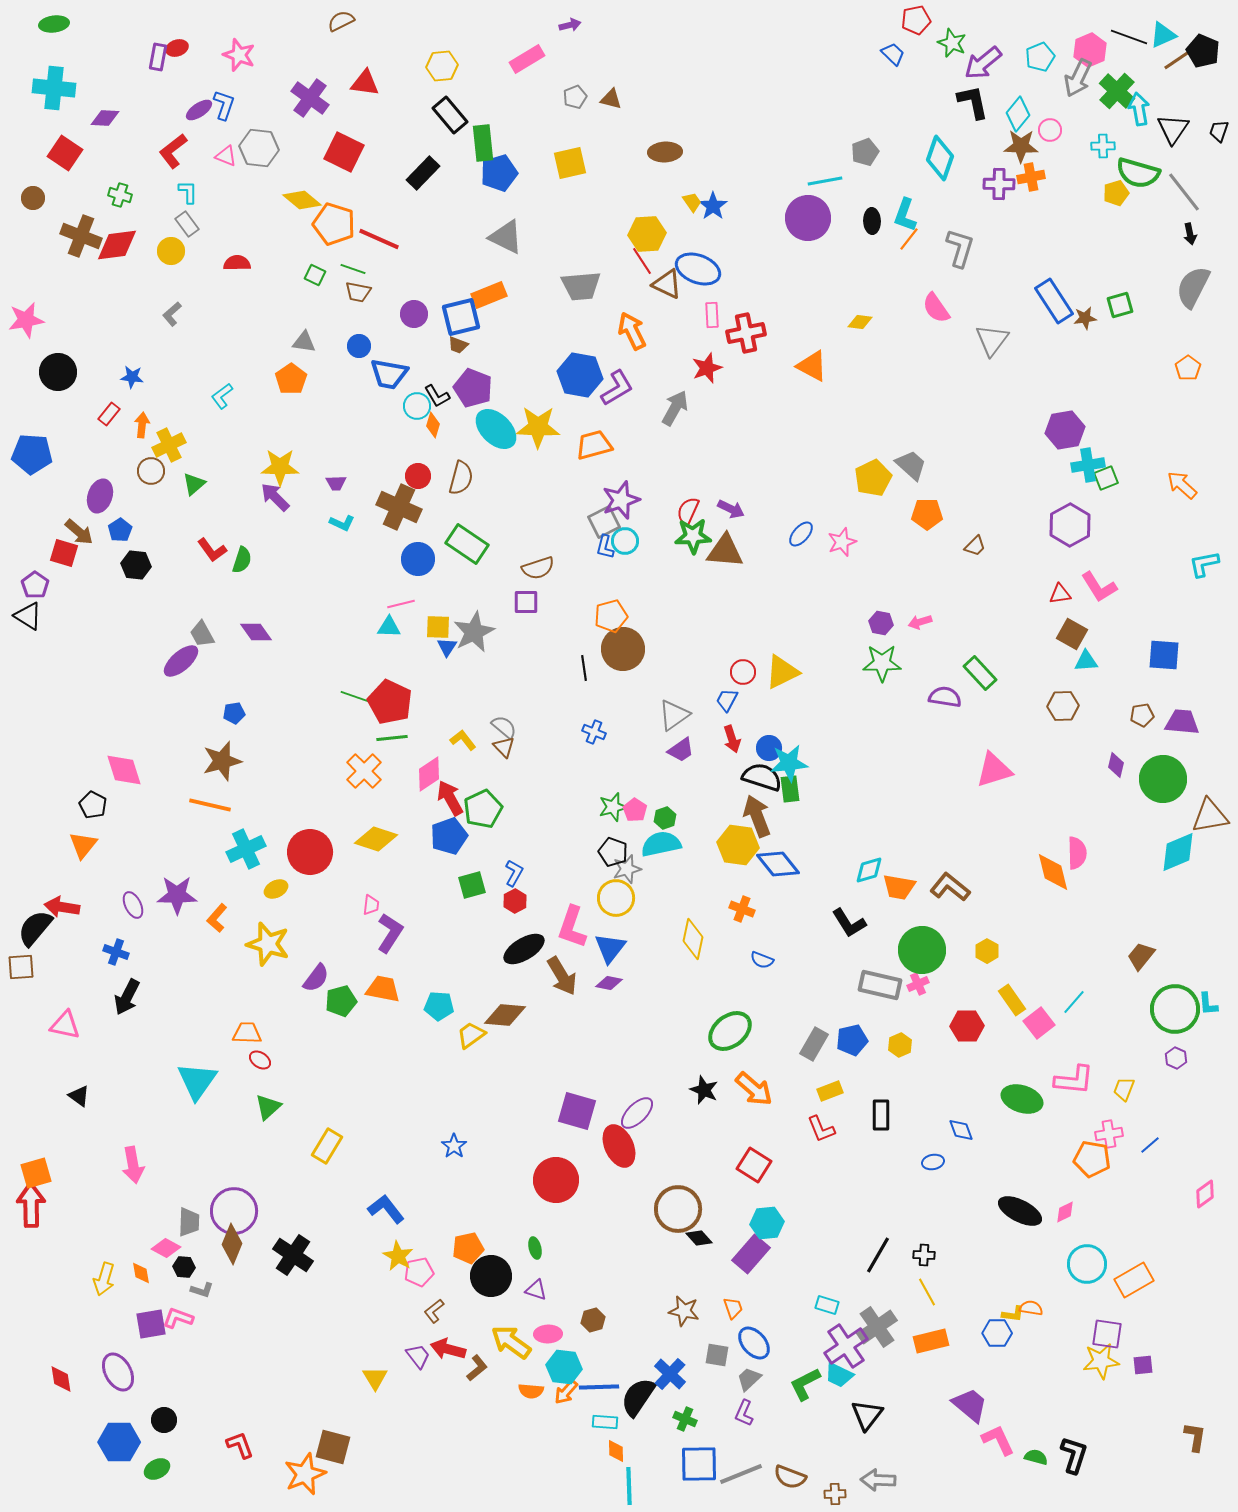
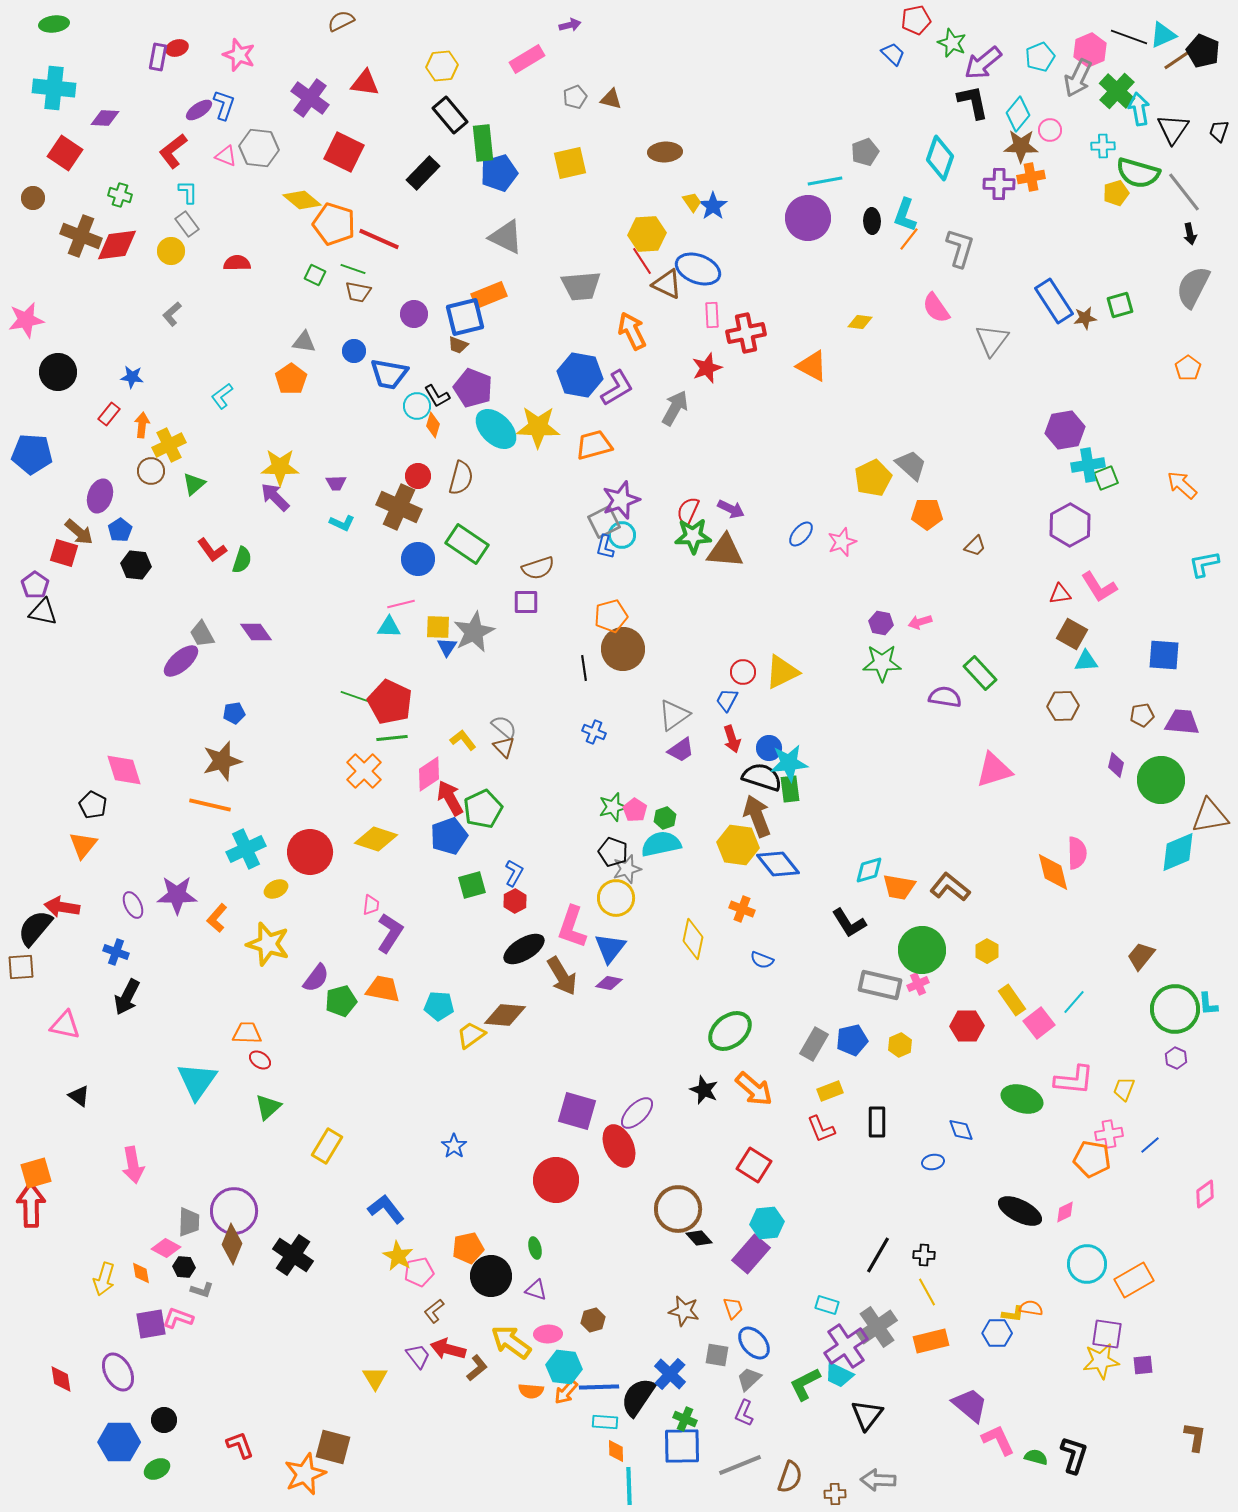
blue square at (461, 317): moved 4 px right
blue circle at (359, 346): moved 5 px left, 5 px down
cyan circle at (625, 541): moved 3 px left, 6 px up
black triangle at (28, 616): moved 15 px right, 4 px up; rotated 20 degrees counterclockwise
green circle at (1163, 779): moved 2 px left, 1 px down
black rectangle at (881, 1115): moved 4 px left, 7 px down
blue square at (699, 1464): moved 17 px left, 18 px up
gray line at (741, 1474): moved 1 px left, 9 px up
brown semicircle at (790, 1477): rotated 92 degrees counterclockwise
